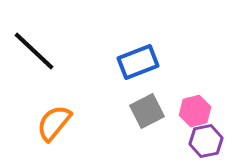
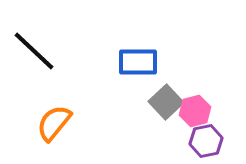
blue rectangle: rotated 21 degrees clockwise
gray square: moved 19 px right, 9 px up; rotated 16 degrees counterclockwise
